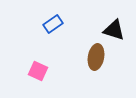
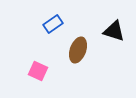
black triangle: moved 1 px down
brown ellipse: moved 18 px left, 7 px up; rotated 10 degrees clockwise
